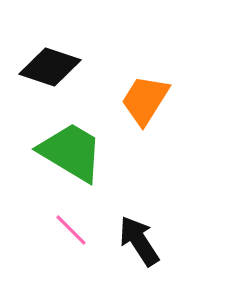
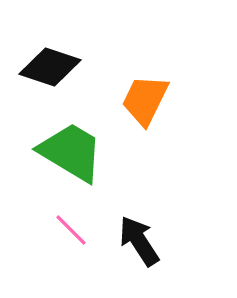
orange trapezoid: rotated 6 degrees counterclockwise
